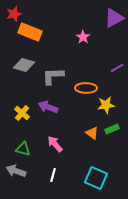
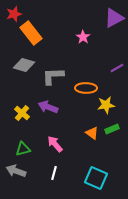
orange rectangle: moved 1 px right, 1 px down; rotated 30 degrees clockwise
green triangle: rotated 28 degrees counterclockwise
white line: moved 1 px right, 2 px up
